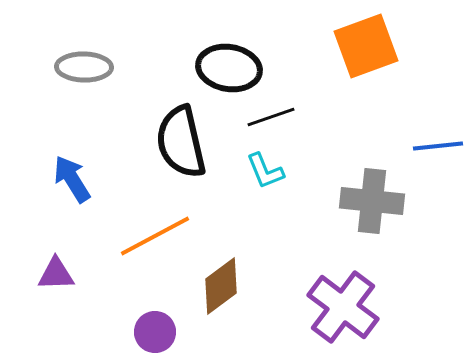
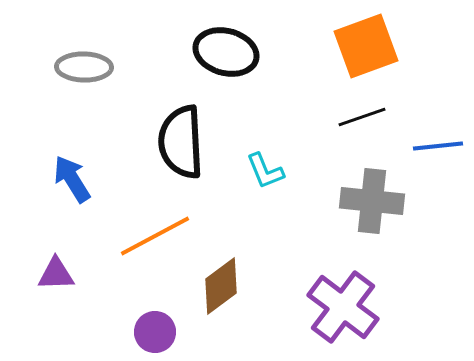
black ellipse: moved 3 px left, 16 px up; rotated 6 degrees clockwise
black line: moved 91 px right
black semicircle: rotated 10 degrees clockwise
